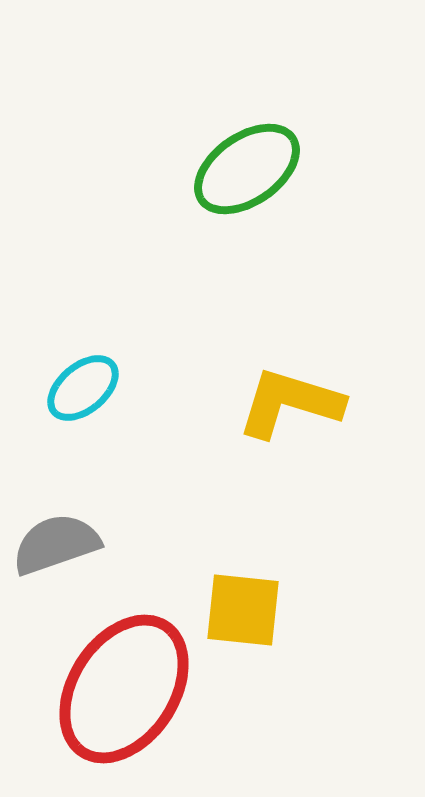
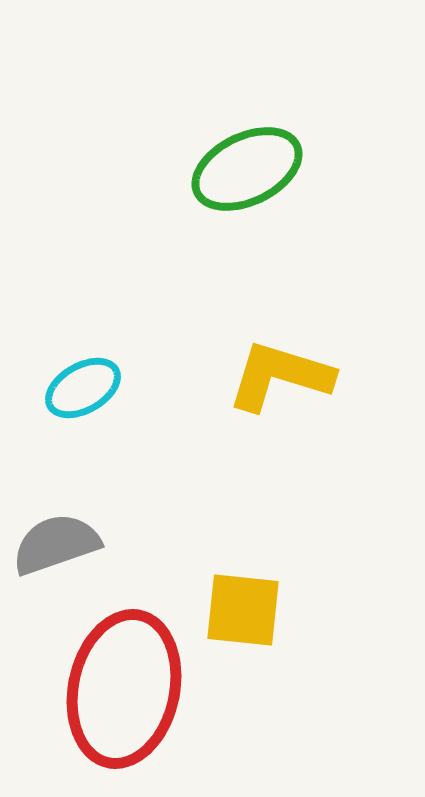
green ellipse: rotated 9 degrees clockwise
cyan ellipse: rotated 10 degrees clockwise
yellow L-shape: moved 10 px left, 27 px up
red ellipse: rotated 21 degrees counterclockwise
